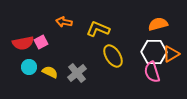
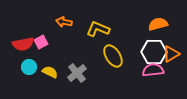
red semicircle: moved 1 px down
pink semicircle: moved 1 px right, 2 px up; rotated 100 degrees clockwise
